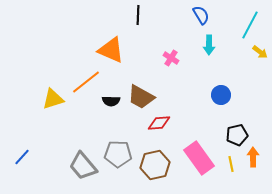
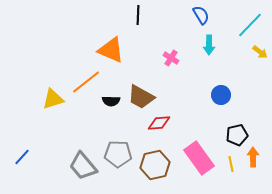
cyan line: rotated 16 degrees clockwise
